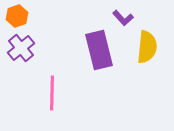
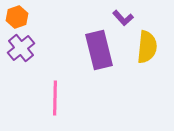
orange hexagon: moved 1 px down
pink line: moved 3 px right, 5 px down
